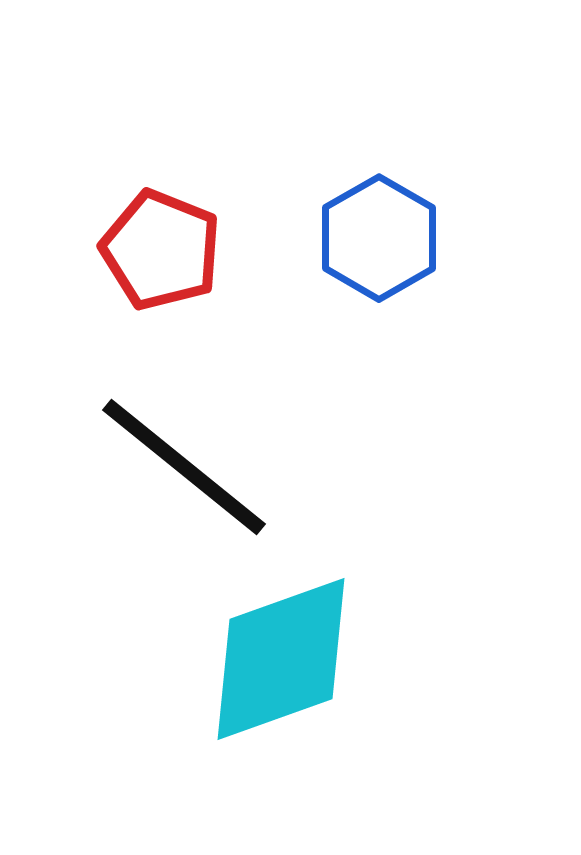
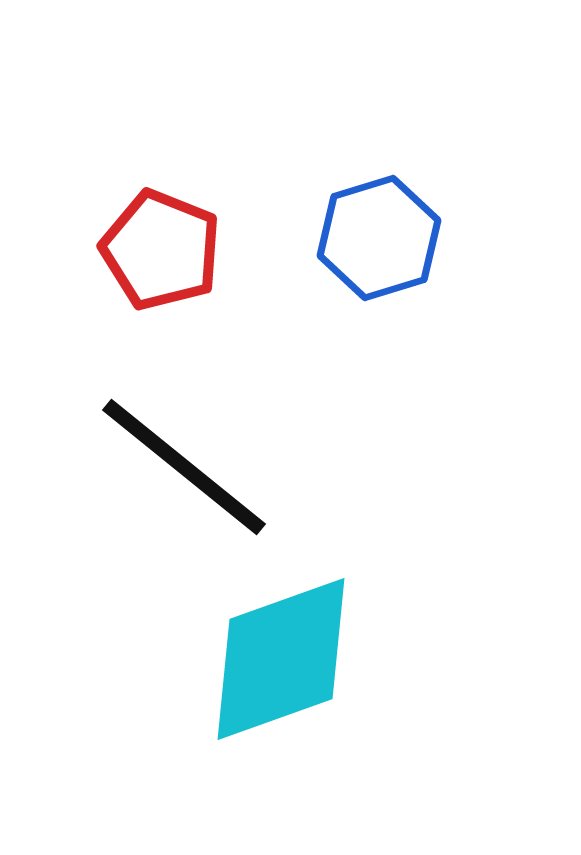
blue hexagon: rotated 13 degrees clockwise
